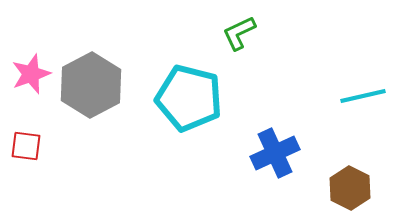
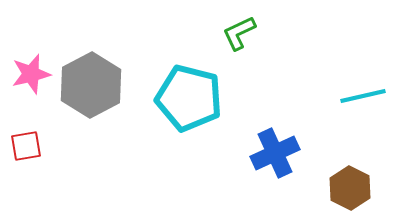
pink star: rotated 6 degrees clockwise
red square: rotated 16 degrees counterclockwise
